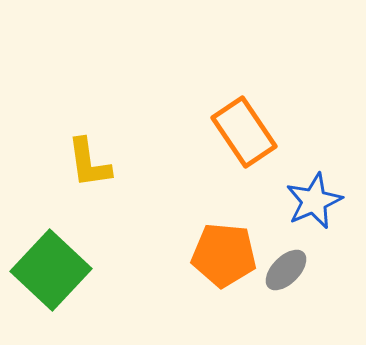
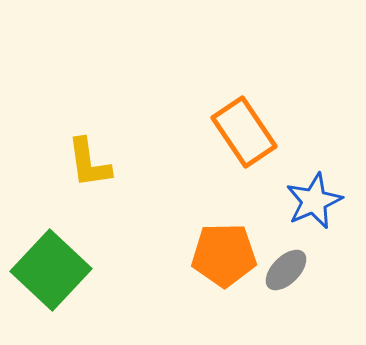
orange pentagon: rotated 6 degrees counterclockwise
